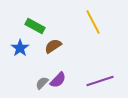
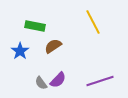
green rectangle: rotated 18 degrees counterclockwise
blue star: moved 3 px down
gray semicircle: moved 1 px left; rotated 80 degrees counterclockwise
